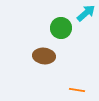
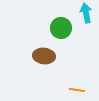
cyan arrow: rotated 60 degrees counterclockwise
